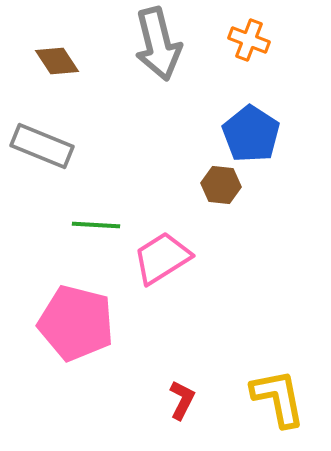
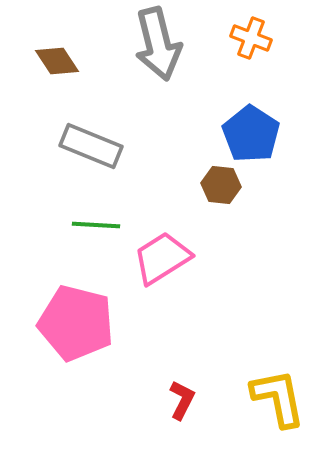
orange cross: moved 2 px right, 2 px up
gray rectangle: moved 49 px right
